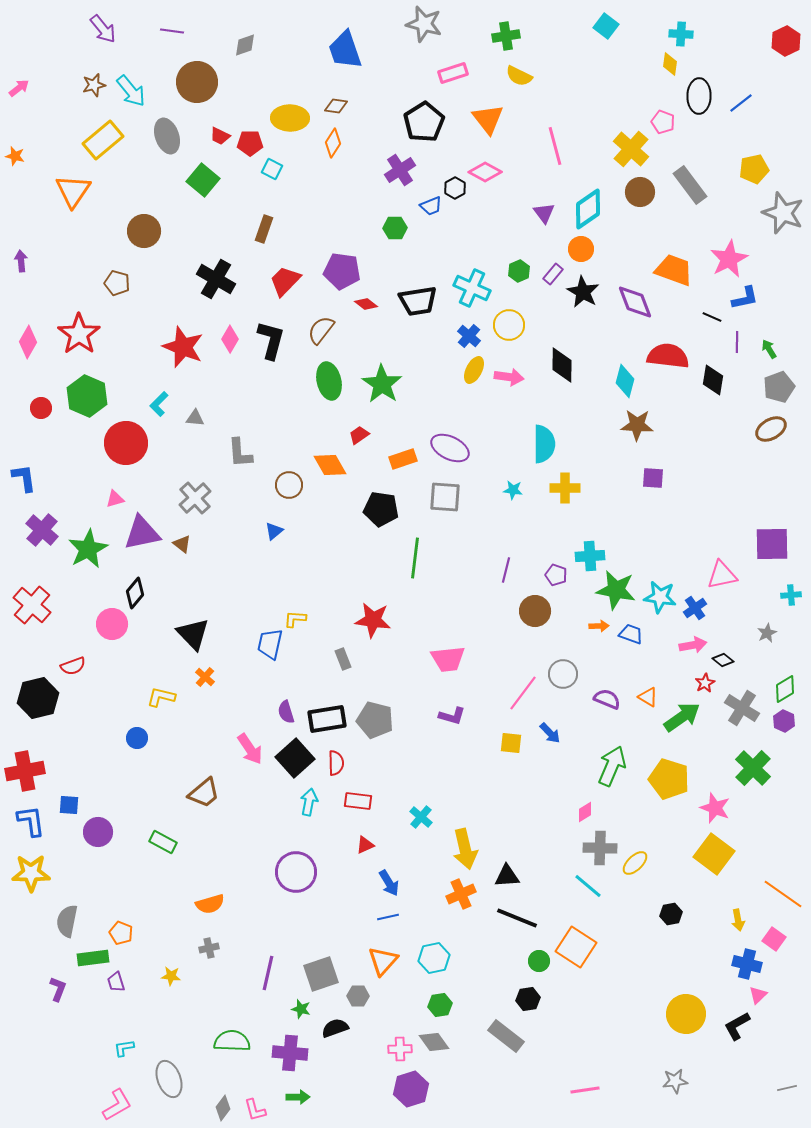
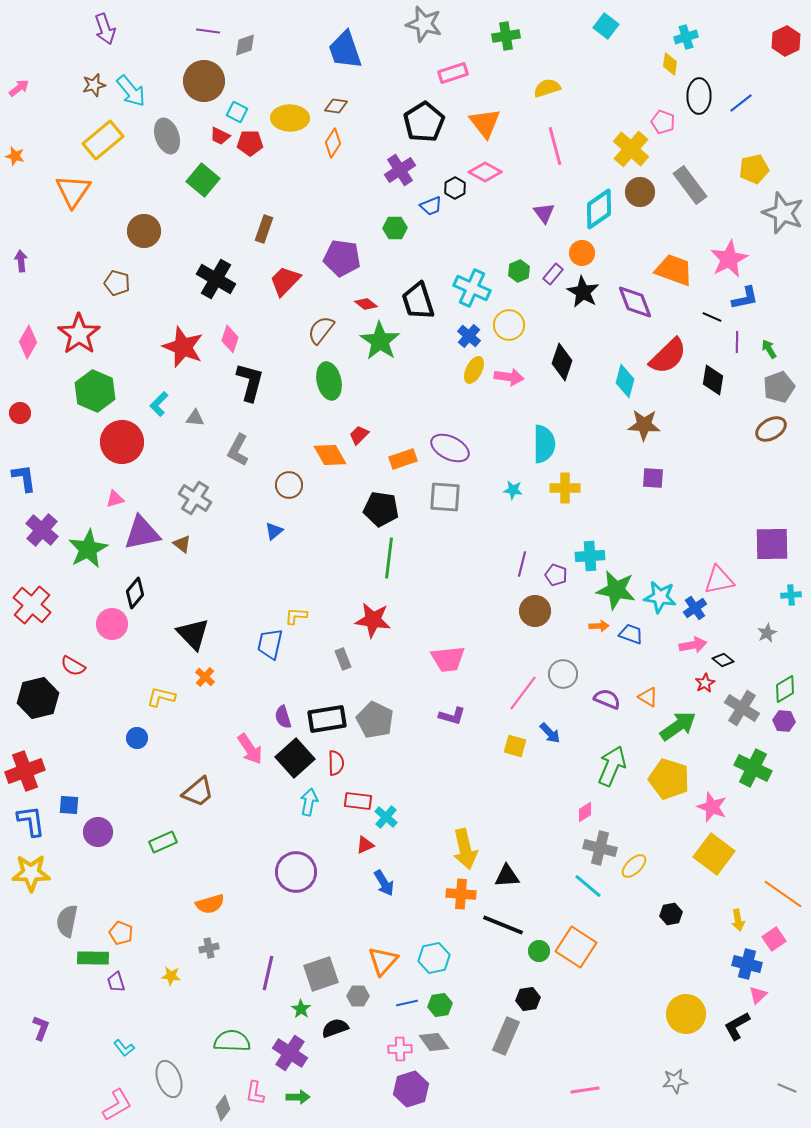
purple arrow at (103, 29): moved 2 px right; rotated 20 degrees clockwise
purple line at (172, 31): moved 36 px right
cyan cross at (681, 34): moved 5 px right, 3 px down; rotated 20 degrees counterclockwise
yellow semicircle at (519, 76): moved 28 px right, 12 px down; rotated 136 degrees clockwise
brown circle at (197, 82): moved 7 px right, 1 px up
orange triangle at (488, 119): moved 3 px left, 4 px down
cyan square at (272, 169): moved 35 px left, 57 px up
cyan diamond at (588, 209): moved 11 px right
orange circle at (581, 249): moved 1 px right, 4 px down
purple pentagon at (342, 271): moved 13 px up
black trapezoid at (418, 301): rotated 81 degrees clockwise
pink diamond at (230, 339): rotated 12 degrees counterclockwise
black L-shape at (271, 340): moved 21 px left, 42 px down
red semicircle at (668, 356): rotated 129 degrees clockwise
black diamond at (562, 365): moved 3 px up; rotated 18 degrees clockwise
green star at (382, 384): moved 2 px left, 43 px up
green hexagon at (87, 396): moved 8 px right, 5 px up
red circle at (41, 408): moved 21 px left, 5 px down
brown star at (637, 425): moved 7 px right
red trapezoid at (359, 435): rotated 10 degrees counterclockwise
red circle at (126, 443): moved 4 px left, 1 px up
gray L-shape at (240, 453): moved 2 px left, 3 px up; rotated 32 degrees clockwise
orange diamond at (330, 465): moved 10 px up
gray cross at (195, 498): rotated 16 degrees counterclockwise
green line at (415, 558): moved 26 px left
purple line at (506, 570): moved 16 px right, 6 px up
pink triangle at (722, 575): moved 3 px left, 5 px down
yellow L-shape at (295, 619): moved 1 px right, 3 px up
red semicircle at (73, 666): rotated 50 degrees clockwise
purple semicircle at (286, 712): moved 3 px left, 5 px down
green arrow at (682, 717): moved 4 px left, 9 px down
gray pentagon at (375, 720): rotated 12 degrees clockwise
purple hexagon at (784, 721): rotated 20 degrees counterclockwise
yellow square at (511, 743): moved 4 px right, 3 px down; rotated 10 degrees clockwise
green cross at (753, 768): rotated 18 degrees counterclockwise
red cross at (25, 771): rotated 9 degrees counterclockwise
brown trapezoid at (204, 793): moved 6 px left, 1 px up
pink star at (715, 808): moved 3 px left, 1 px up
cyan cross at (421, 817): moved 35 px left
green rectangle at (163, 842): rotated 52 degrees counterclockwise
gray cross at (600, 848): rotated 12 degrees clockwise
yellow ellipse at (635, 863): moved 1 px left, 3 px down
blue arrow at (389, 883): moved 5 px left
orange cross at (461, 894): rotated 28 degrees clockwise
blue line at (388, 917): moved 19 px right, 86 px down
black line at (517, 918): moved 14 px left, 7 px down
pink square at (774, 939): rotated 20 degrees clockwise
green rectangle at (93, 958): rotated 8 degrees clockwise
green circle at (539, 961): moved 10 px up
purple L-shape at (58, 989): moved 17 px left, 39 px down
green star at (301, 1009): rotated 18 degrees clockwise
gray rectangle at (506, 1036): rotated 75 degrees clockwise
cyan L-shape at (124, 1048): rotated 120 degrees counterclockwise
purple cross at (290, 1053): rotated 28 degrees clockwise
gray line at (787, 1088): rotated 36 degrees clockwise
pink L-shape at (255, 1110): moved 17 px up; rotated 25 degrees clockwise
